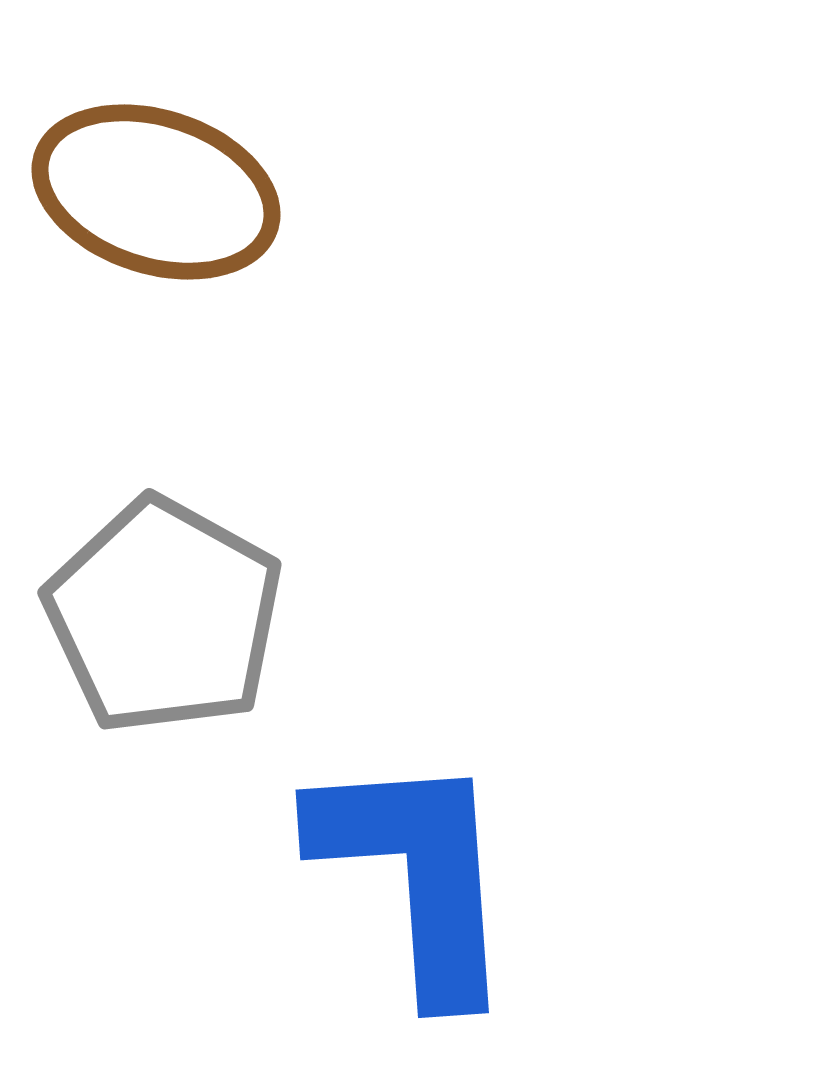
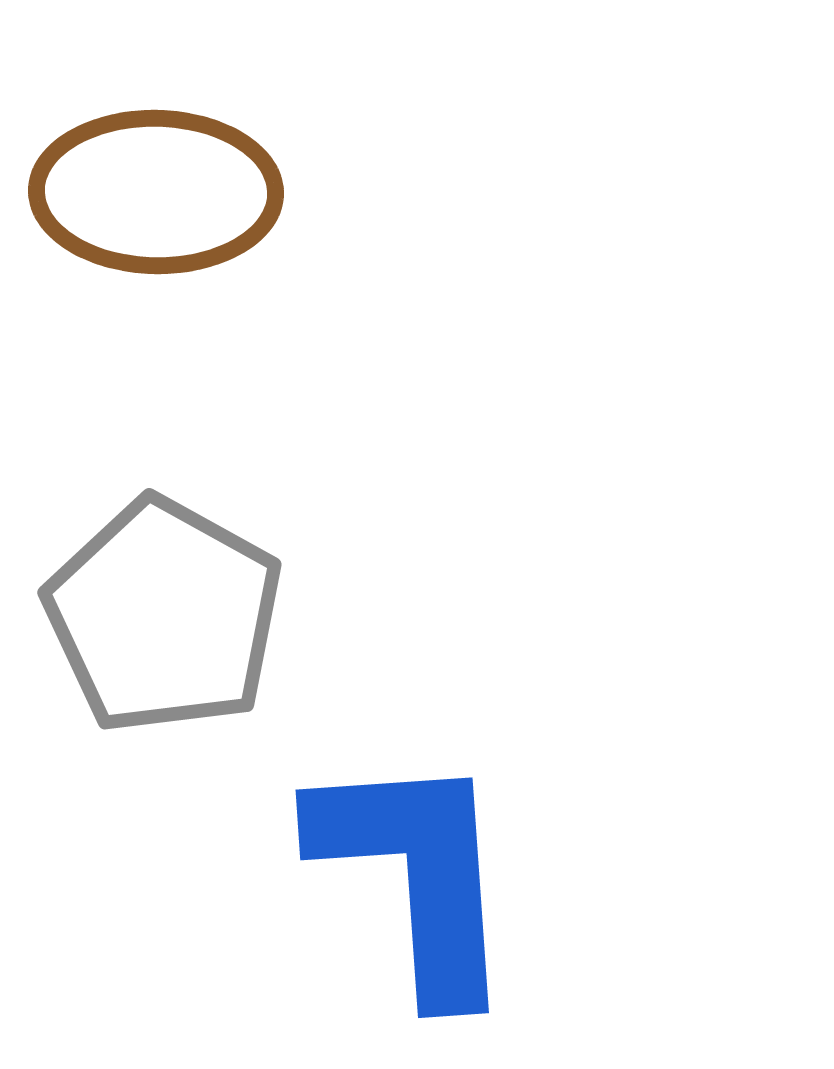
brown ellipse: rotated 17 degrees counterclockwise
